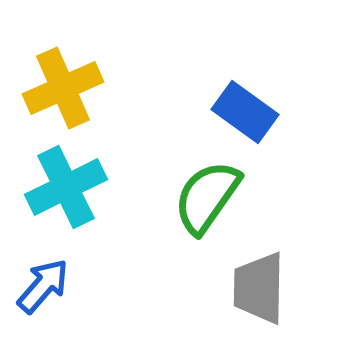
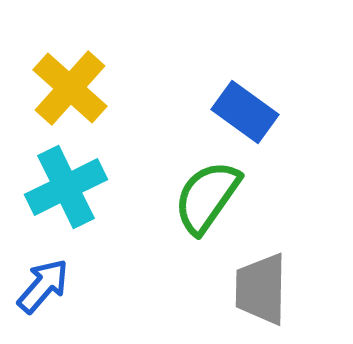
yellow cross: moved 7 px right; rotated 24 degrees counterclockwise
gray trapezoid: moved 2 px right, 1 px down
